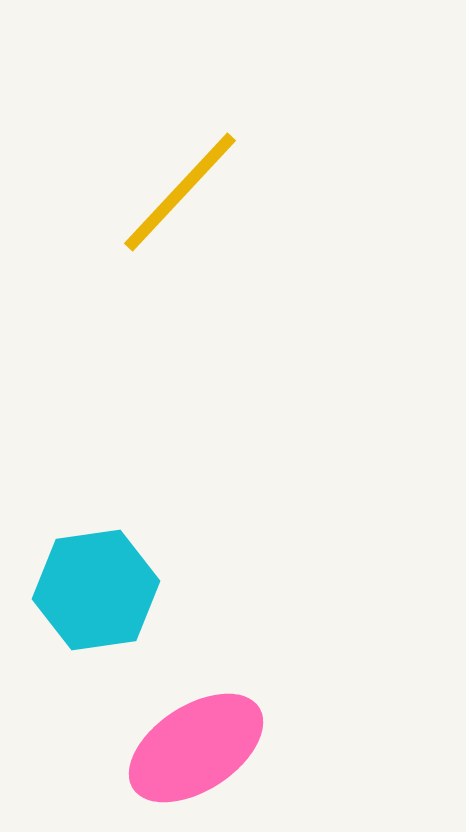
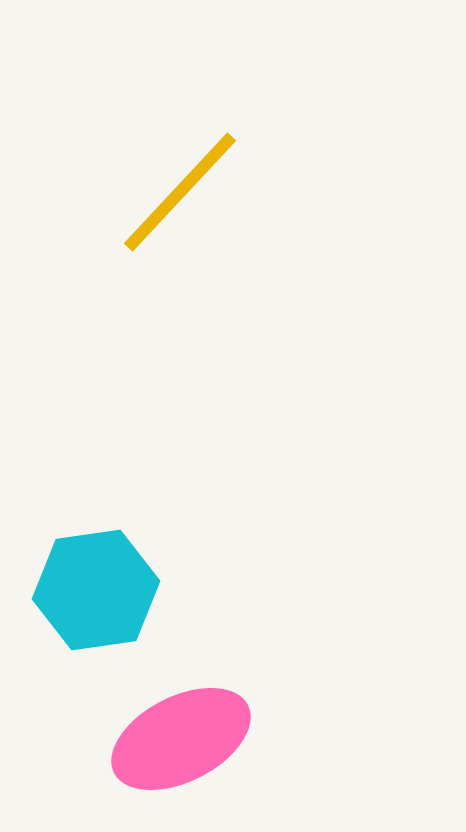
pink ellipse: moved 15 px left, 9 px up; rotated 6 degrees clockwise
